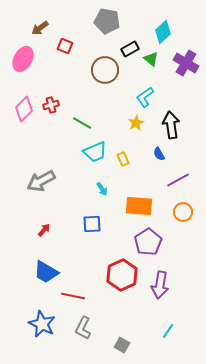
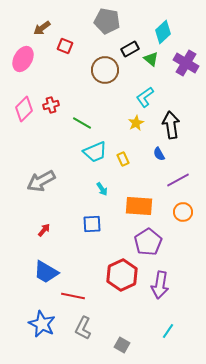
brown arrow: moved 2 px right
